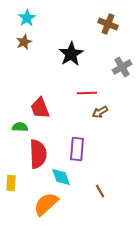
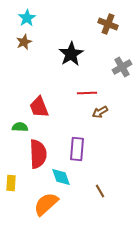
red trapezoid: moved 1 px left, 1 px up
